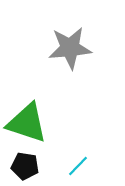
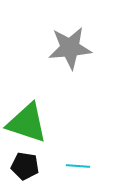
cyan line: rotated 50 degrees clockwise
